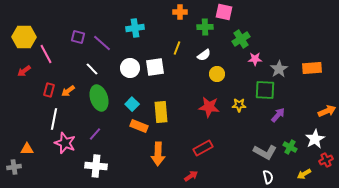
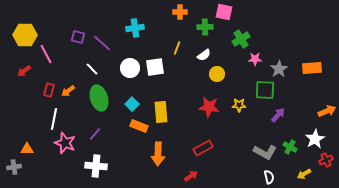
yellow hexagon at (24, 37): moved 1 px right, 2 px up
white semicircle at (268, 177): moved 1 px right
